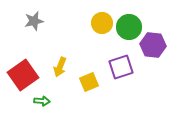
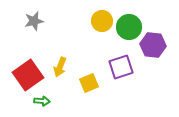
yellow circle: moved 2 px up
red square: moved 5 px right
yellow square: moved 1 px down
